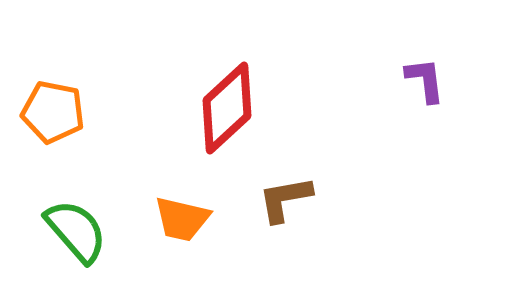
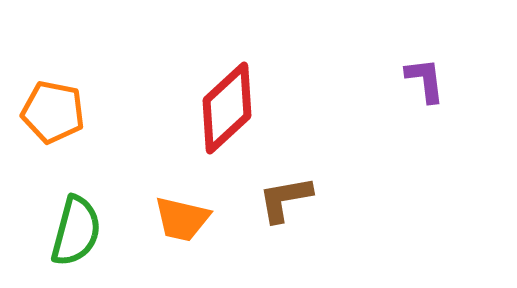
green semicircle: rotated 56 degrees clockwise
